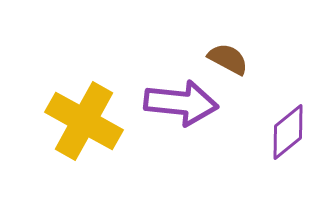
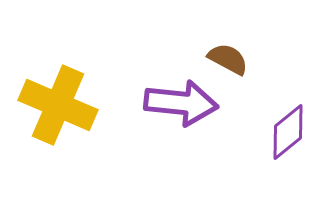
yellow cross: moved 26 px left, 16 px up; rotated 6 degrees counterclockwise
